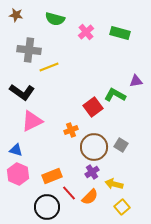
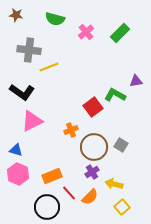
green rectangle: rotated 60 degrees counterclockwise
